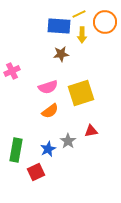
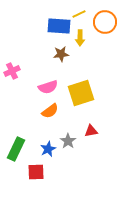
yellow arrow: moved 2 px left, 3 px down
green rectangle: moved 1 px up; rotated 15 degrees clockwise
red square: rotated 24 degrees clockwise
